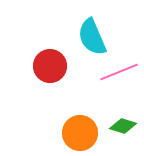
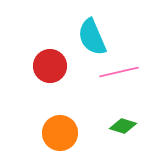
pink line: rotated 9 degrees clockwise
orange circle: moved 20 px left
